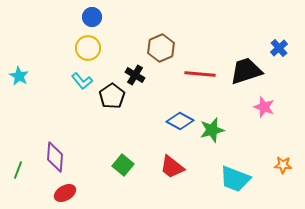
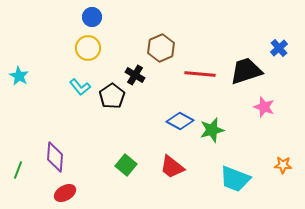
cyan L-shape: moved 2 px left, 6 px down
green square: moved 3 px right
